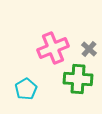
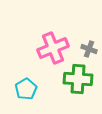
gray cross: rotated 21 degrees counterclockwise
